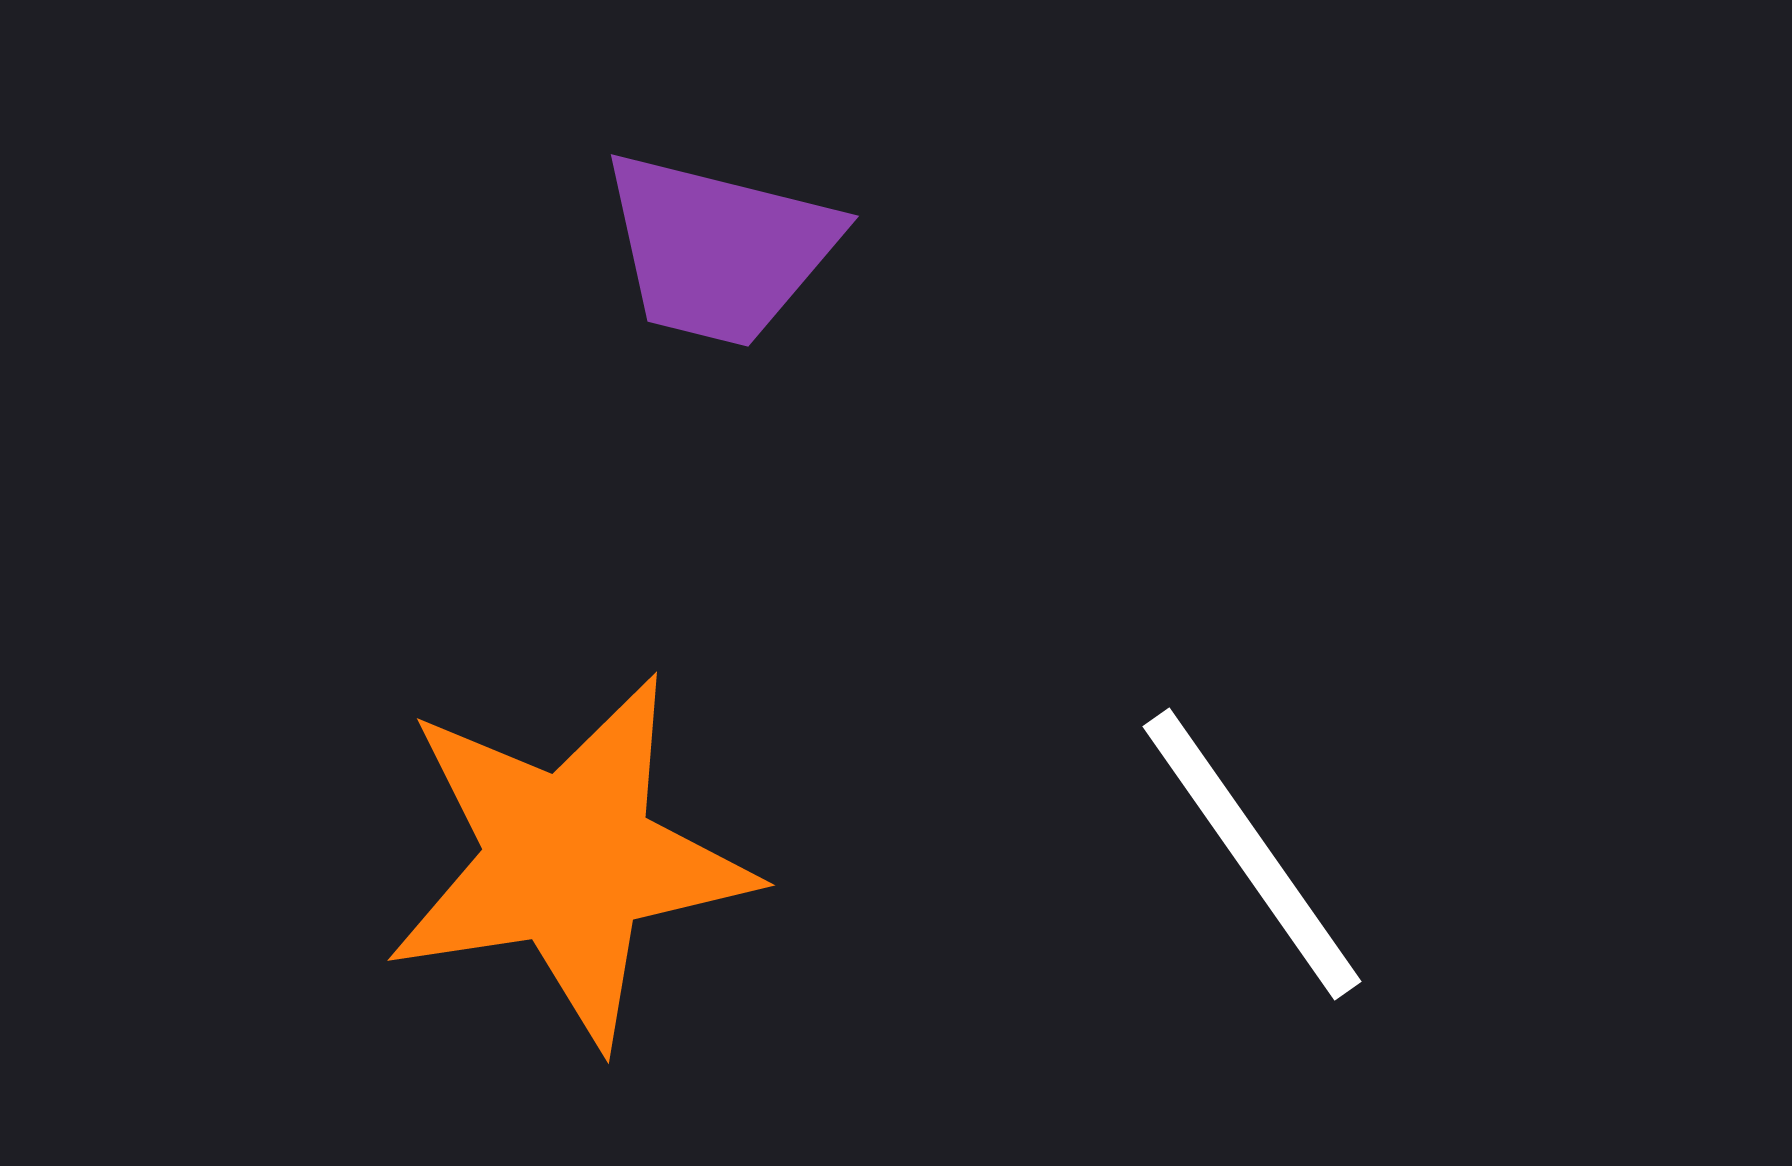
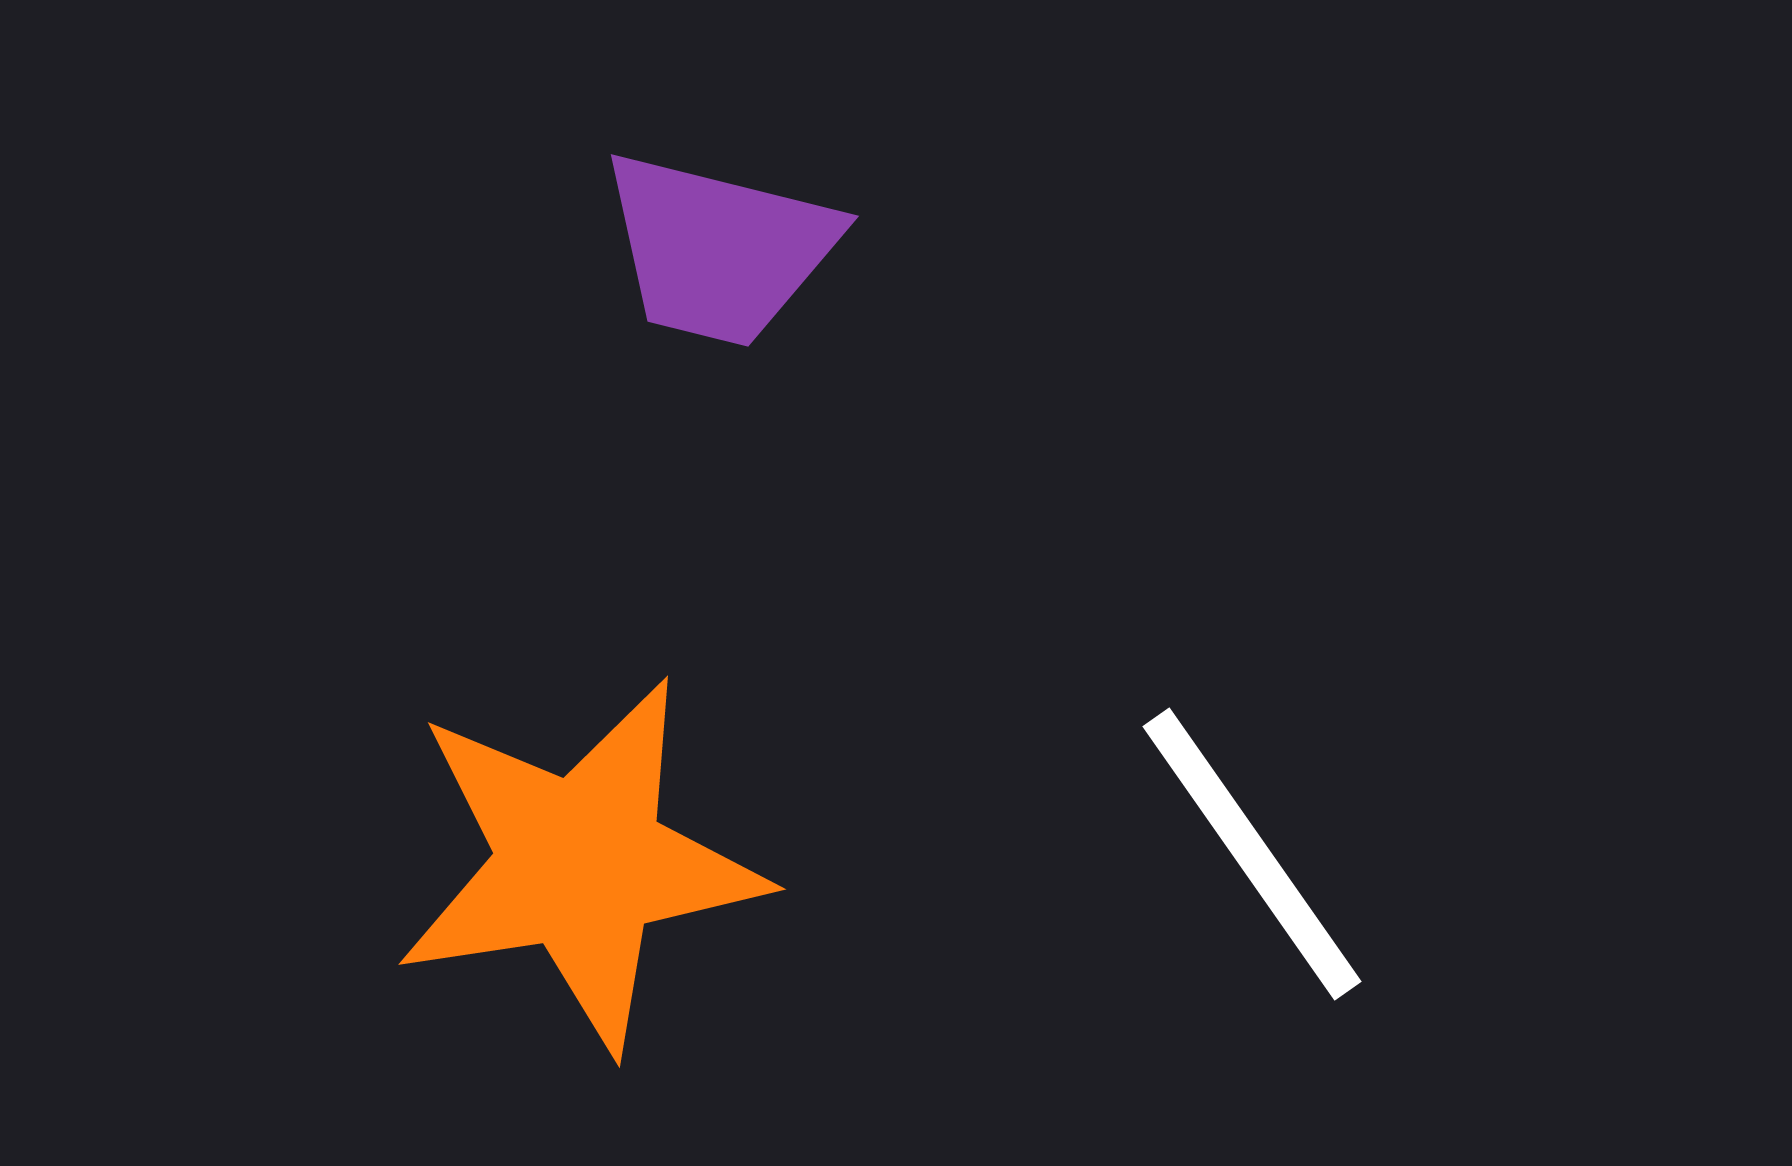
orange star: moved 11 px right, 4 px down
